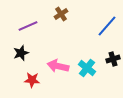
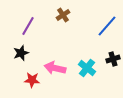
brown cross: moved 2 px right, 1 px down
purple line: rotated 36 degrees counterclockwise
pink arrow: moved 3 px left, 2 px down
